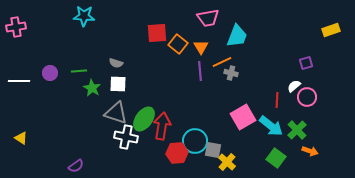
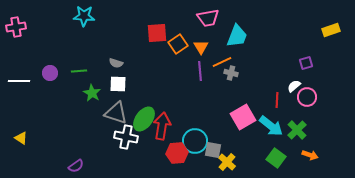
orange square: rotated 18 degrees clockwise
green star: moved 5 px down
orange arrow: moved 4 px down
